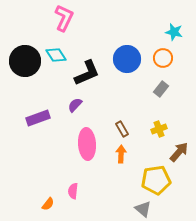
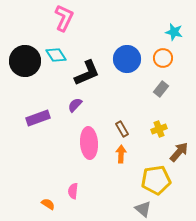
pink ellipse: moved 2 px right, 1 px up
orange semicircle: rotated 96 degrees counterclockwise
